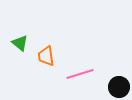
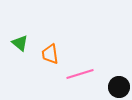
orange trapezoid: moved 4 px right, 2 px up
